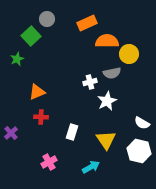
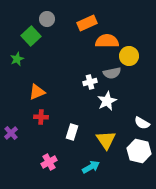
yellow circle: moved 2 px down
